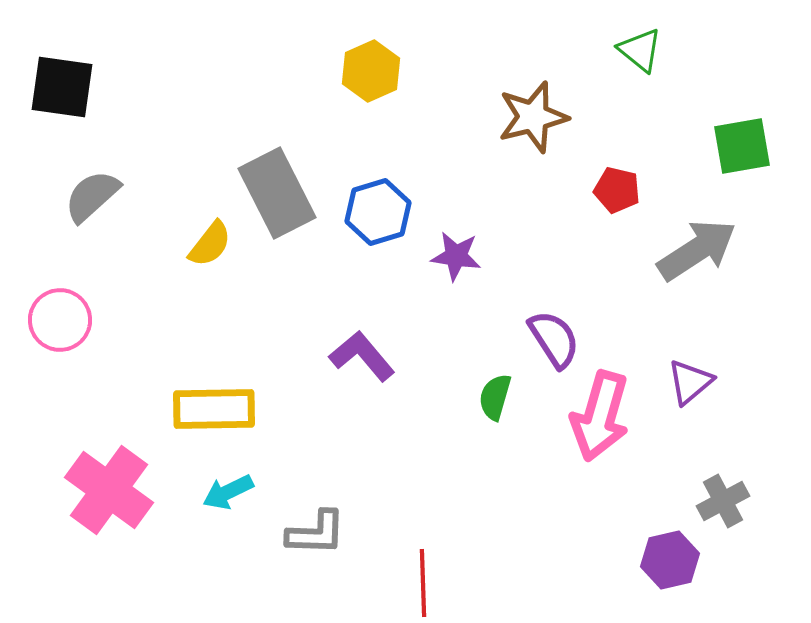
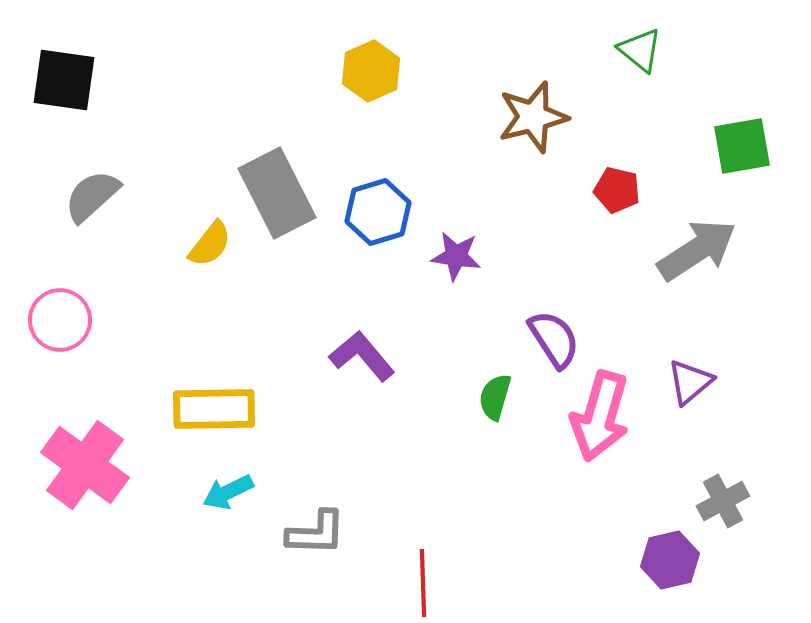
black square: moved 2 px right, 7 px up
pink cross: moved 24 px left, 25 px up
